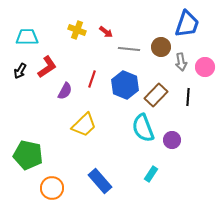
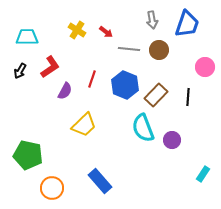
yellow cross: rotated 12 degrees clockwise
brown circle: moved 2 px left, 3 px down
gray arrow: moved 29 px left, 42 px up
red L-shape: moved 3 px right
cyan rectangle: moved 52 px right
